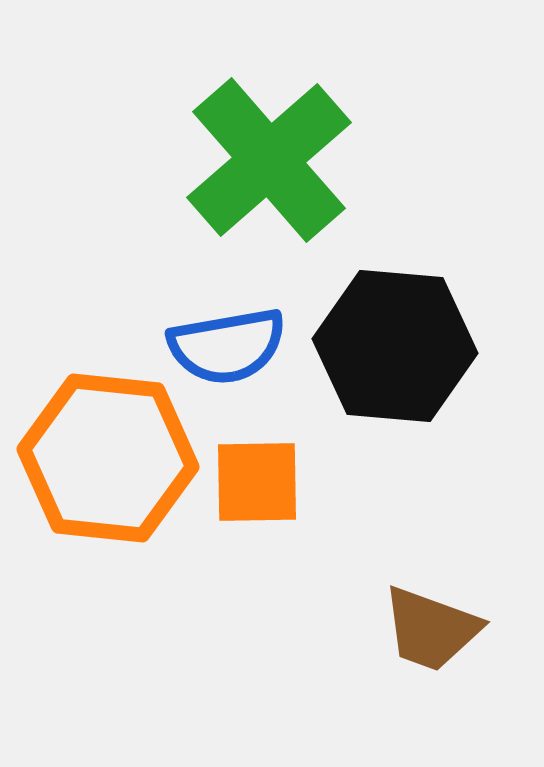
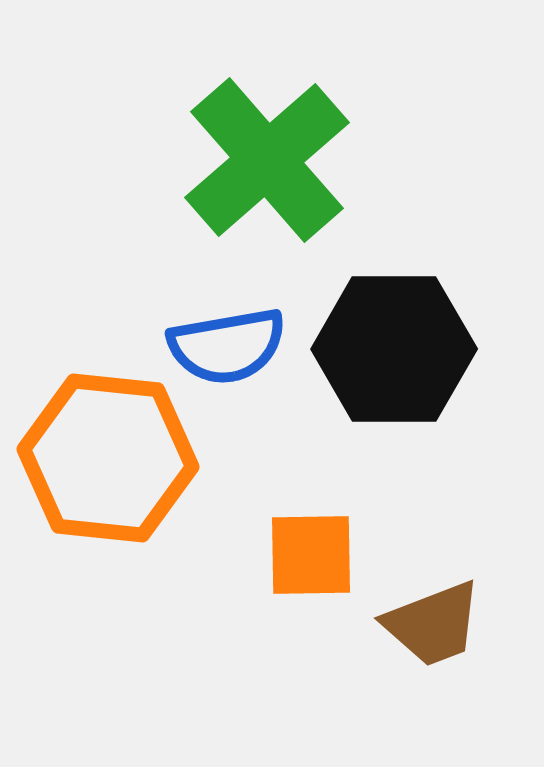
green cross: moved 2 px left
black hexagon: moved 1 px left, 3 px down; rotated 5 degrees counterclockwise
orange square: moved 54 px right, 73 px down
brown trapezoid: moved 2 px right, 5 px up; rotated 41 degrees counterclockwise
